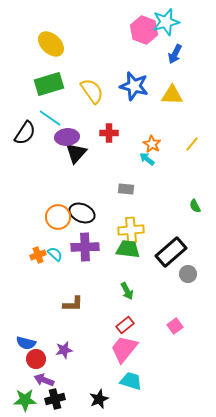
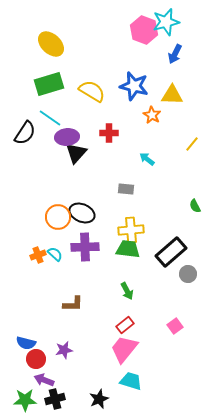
yellow semicircle: rotated 24 degrees counterclockwise
orange star: moved 29 px up
